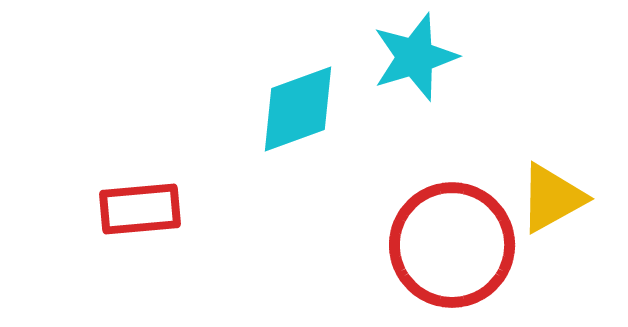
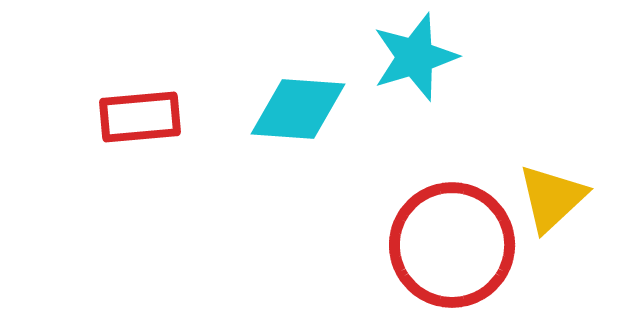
cyan diamond: rotated 24 degrees clockwise
yellow triangle: rotated 14 degrees counterclockwise
red rectangle: moved 92 px up
